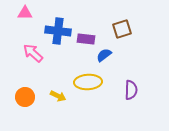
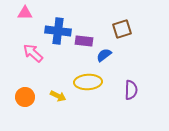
purple rectangle: moved 2 px left, 2 px down
